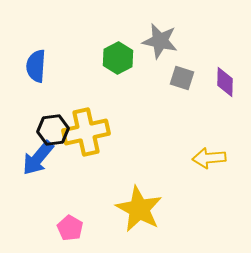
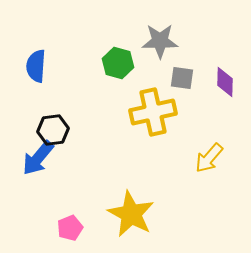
gray star: rotated 12 degrees counterclockwise
green hexagon: moved 5 px down; rotated 16 degrees counterclockwise
gray square: rotated 10 degrees counterclockwise
yellow cross: moved 67 px right, 20 px up
yellow arrow: rotated 44 degrees counterclockwise
yellow star: moved 8 px left, 5 px down
pink pentagon: rotated 20 degrees clockwise
